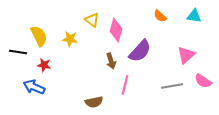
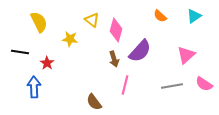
cyan triangle: rotated 42 degrees counterclockwise
yellow semicircle: moved 14 px up
black line: moved 2 px right
brown arrow: moved 3 px right, 2 px up
red star: moved 3 px right, 2 px up; rotated 24 degrees clockwise
pink semicircle: moved 1 px right, 3 px down
blue arrow: rotated 65 degrees clockwise
brown semicircle: rotated 66 degrees clockwise
